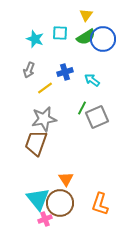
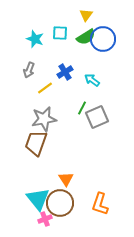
blue cross: rotated 14 degrees counterclockwise
